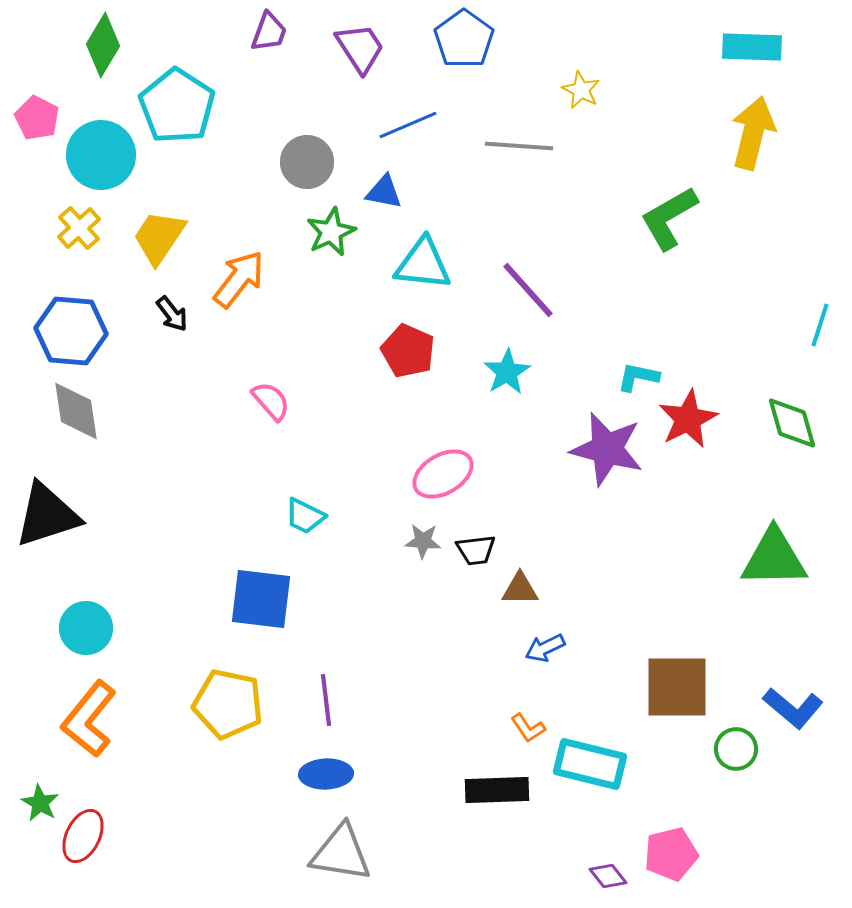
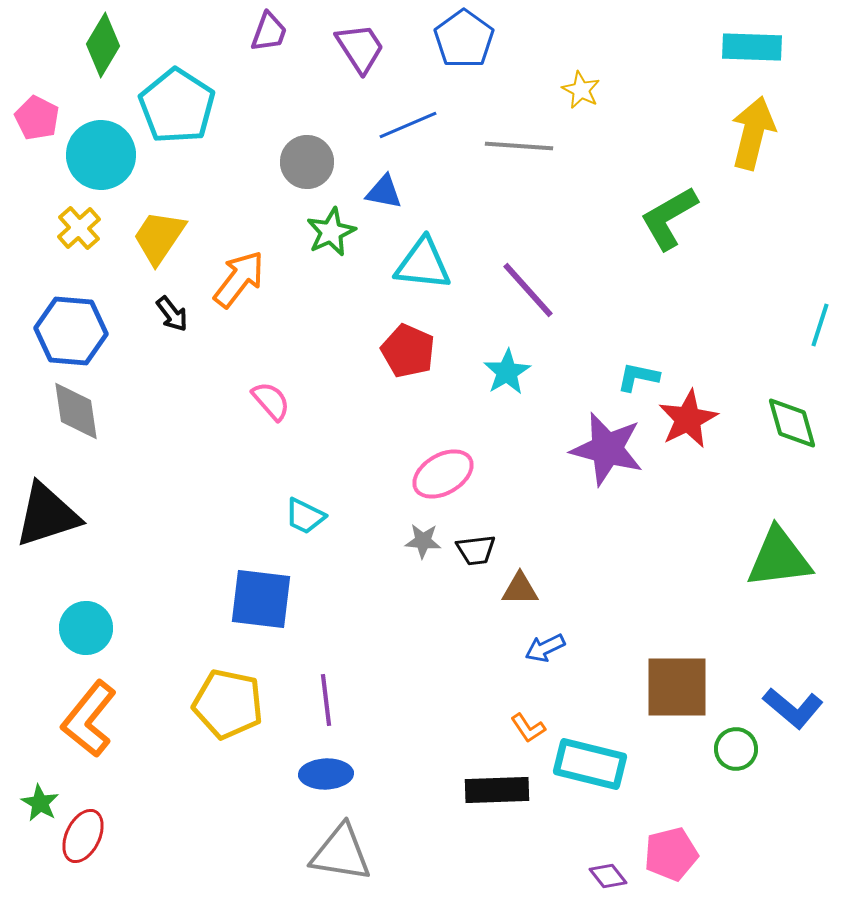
green triangle at (774, 558): moved 5 px right; rotated 6 degrees counterclockwise
